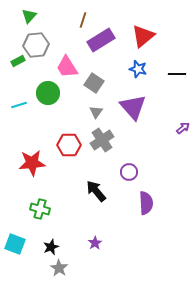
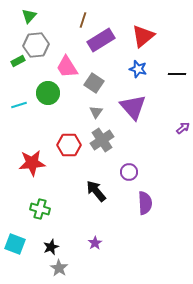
purple semicircle: moved 1 px left
